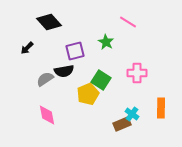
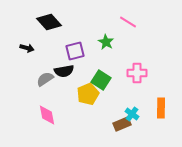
black arrow: rotated 120 degrees counterclockwise
